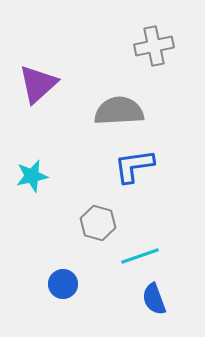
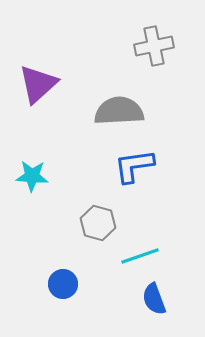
cyan star: rotated 16 degrees clockwise
